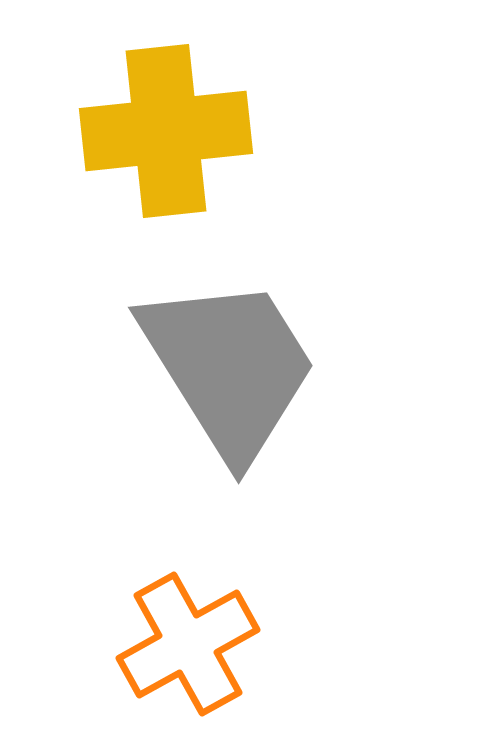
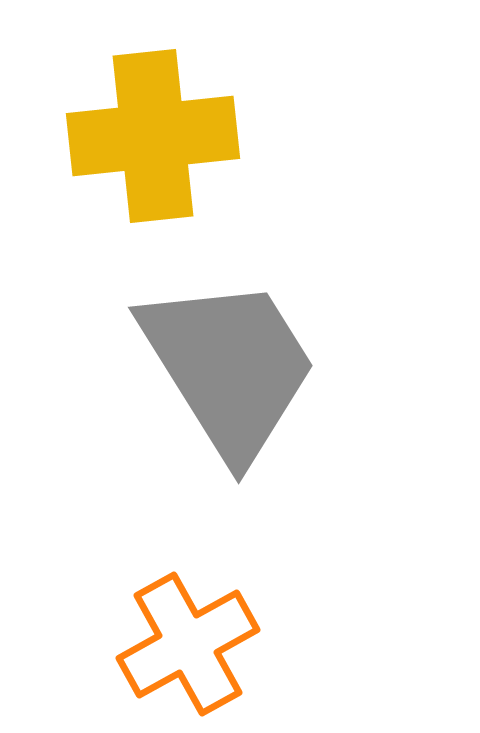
yellow cross: moved 13 px left, 5 px down
